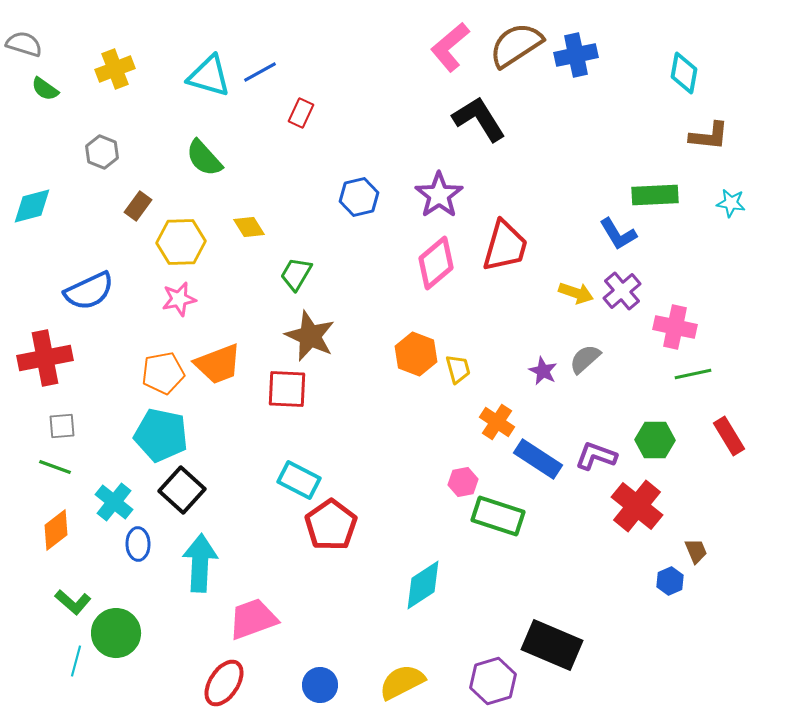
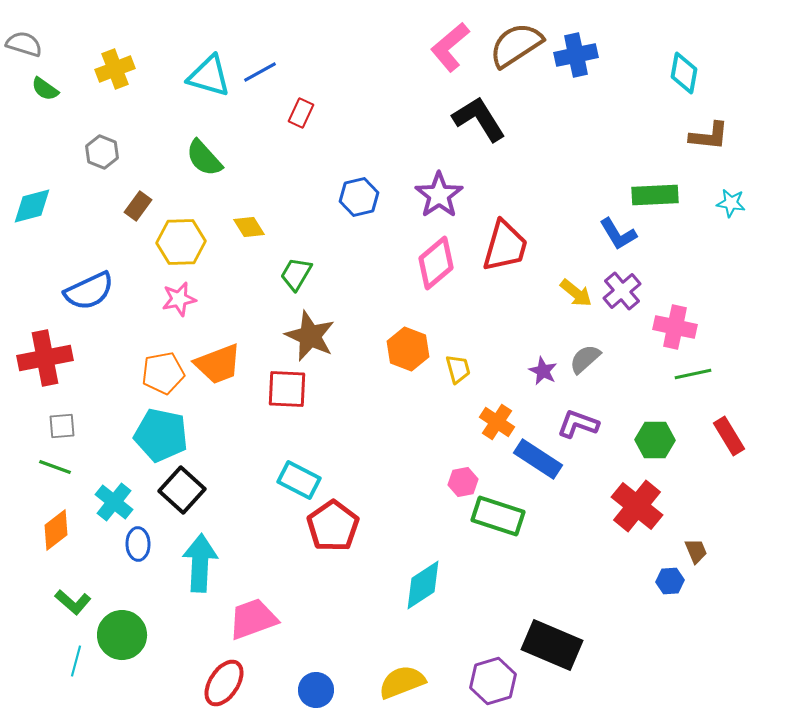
yellow arrow at (576, 293): rotated 20 degrees clockwise
orange hexagon at (416, 354): moved 8 px left, 5 px up
purple L-shape at (596, 456): moved 18 px left, 32 px up
red pentagon at (331, 525): moved 2 px right, 1 px down
blue hexagon at (670, 581): rotated 20 degrees clockwise
green circle at (116, 633): moved 6 px right, 2 px down
yellow semicircle at (402, 682): rotated 6 degrees clockwise
blue circle at (320, 685): moved 4 px left, 5 px down
